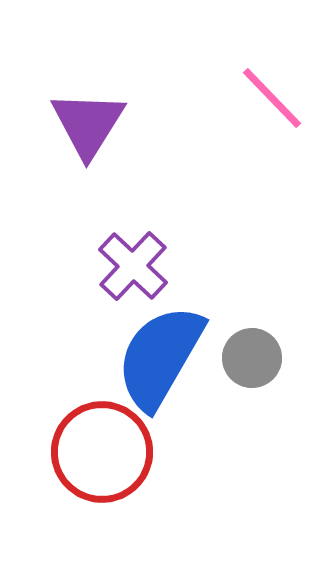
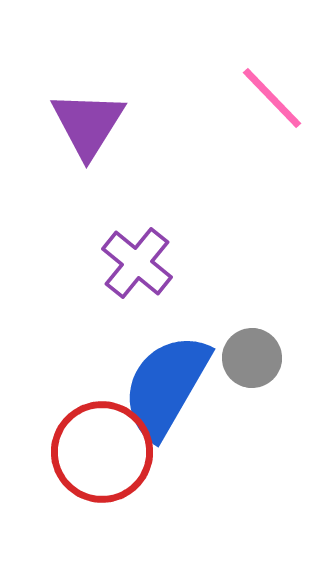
purple cross: moved 4 px right, 3 px up; rotated 4 degrees counterclockwise
blue semicircle: moved 6 px right, 29 px down
